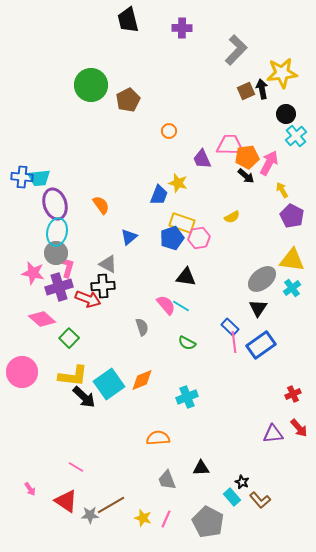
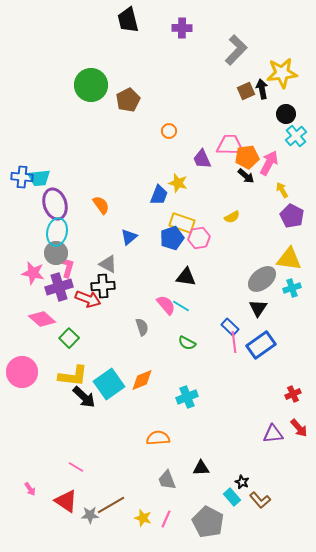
yellow triangle at (292, 260): moved 3 px left, 1 px up
cyan cross at (292, 288): rotated 18 degrees clockwise
